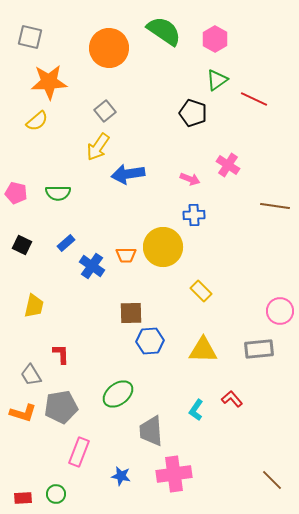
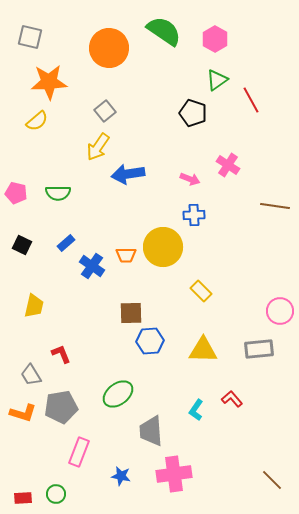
red line at (254, 99): moved 3 px left, 1 px down; rotated 36 degrees clockwise
red L-shape at (61, 354): rotated 20 degrees counterclockwise
